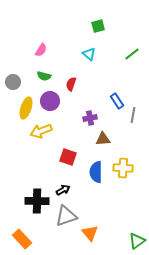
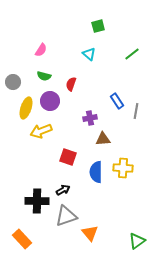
gray line: moved 3 px right, 4 px up
